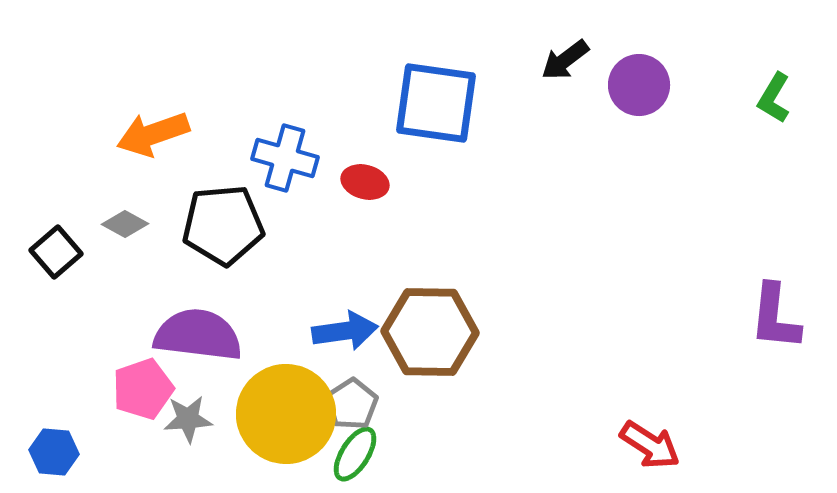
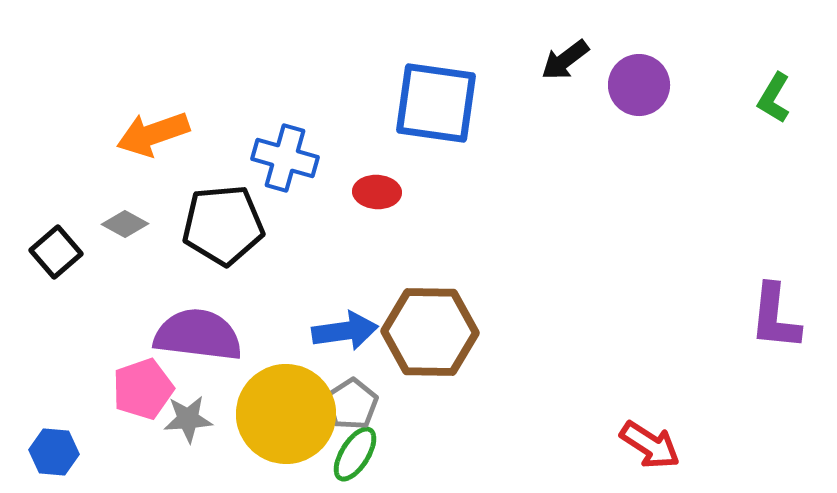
red ellipse: moved 12 px right, 10 px down; rotated 12 degrees counterclockwise
